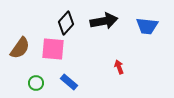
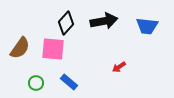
red arrow: rotated 104 degrees counterclockwise
